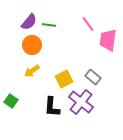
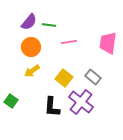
pink line: moved 19 px left, 18 px down; rotated 63 degrees counterclockwise
pink trapezoid: moved 3 px down
orange circle: moved 1 px left, 2 px down
yellow square: moved 1 px up; rotated 24 degrees counterclockwise
